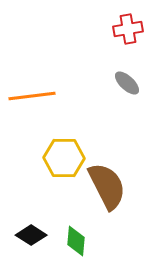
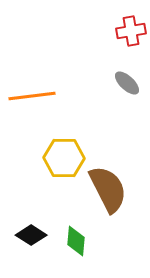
red cross: moved 3 px right, 2 px down
brown semicircle: moved 1 px right, 3 px down
